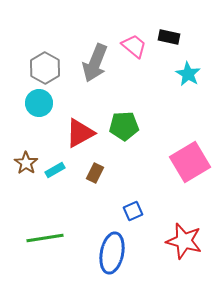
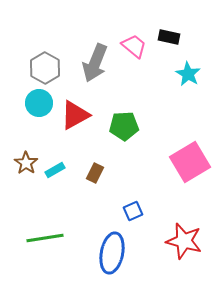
red triangle: moved 5 px left, 18 px up
